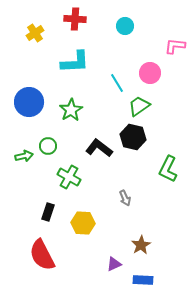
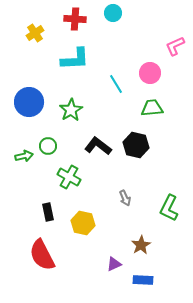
cyan circle: moved 12 px left, 13 px up
pink L-shape: rotated 30 degrees counterclockwise
cyan L-shape: moved 3 px up
cyan line: moved 1 px left, 1 px down
green trapezoid: moved 13 px right, 2 px down; rotated 30 degrees clockwise
black hexagon: moved 3 px right, 8 px down
black L-shape: moved 1 px left, 2 px up
green L-shape: moved 1 px right, 39 px down
black rectangle: rotated 30 degrees counterclockwise
yellow hexagon: rotated 10 degrees clockwise
